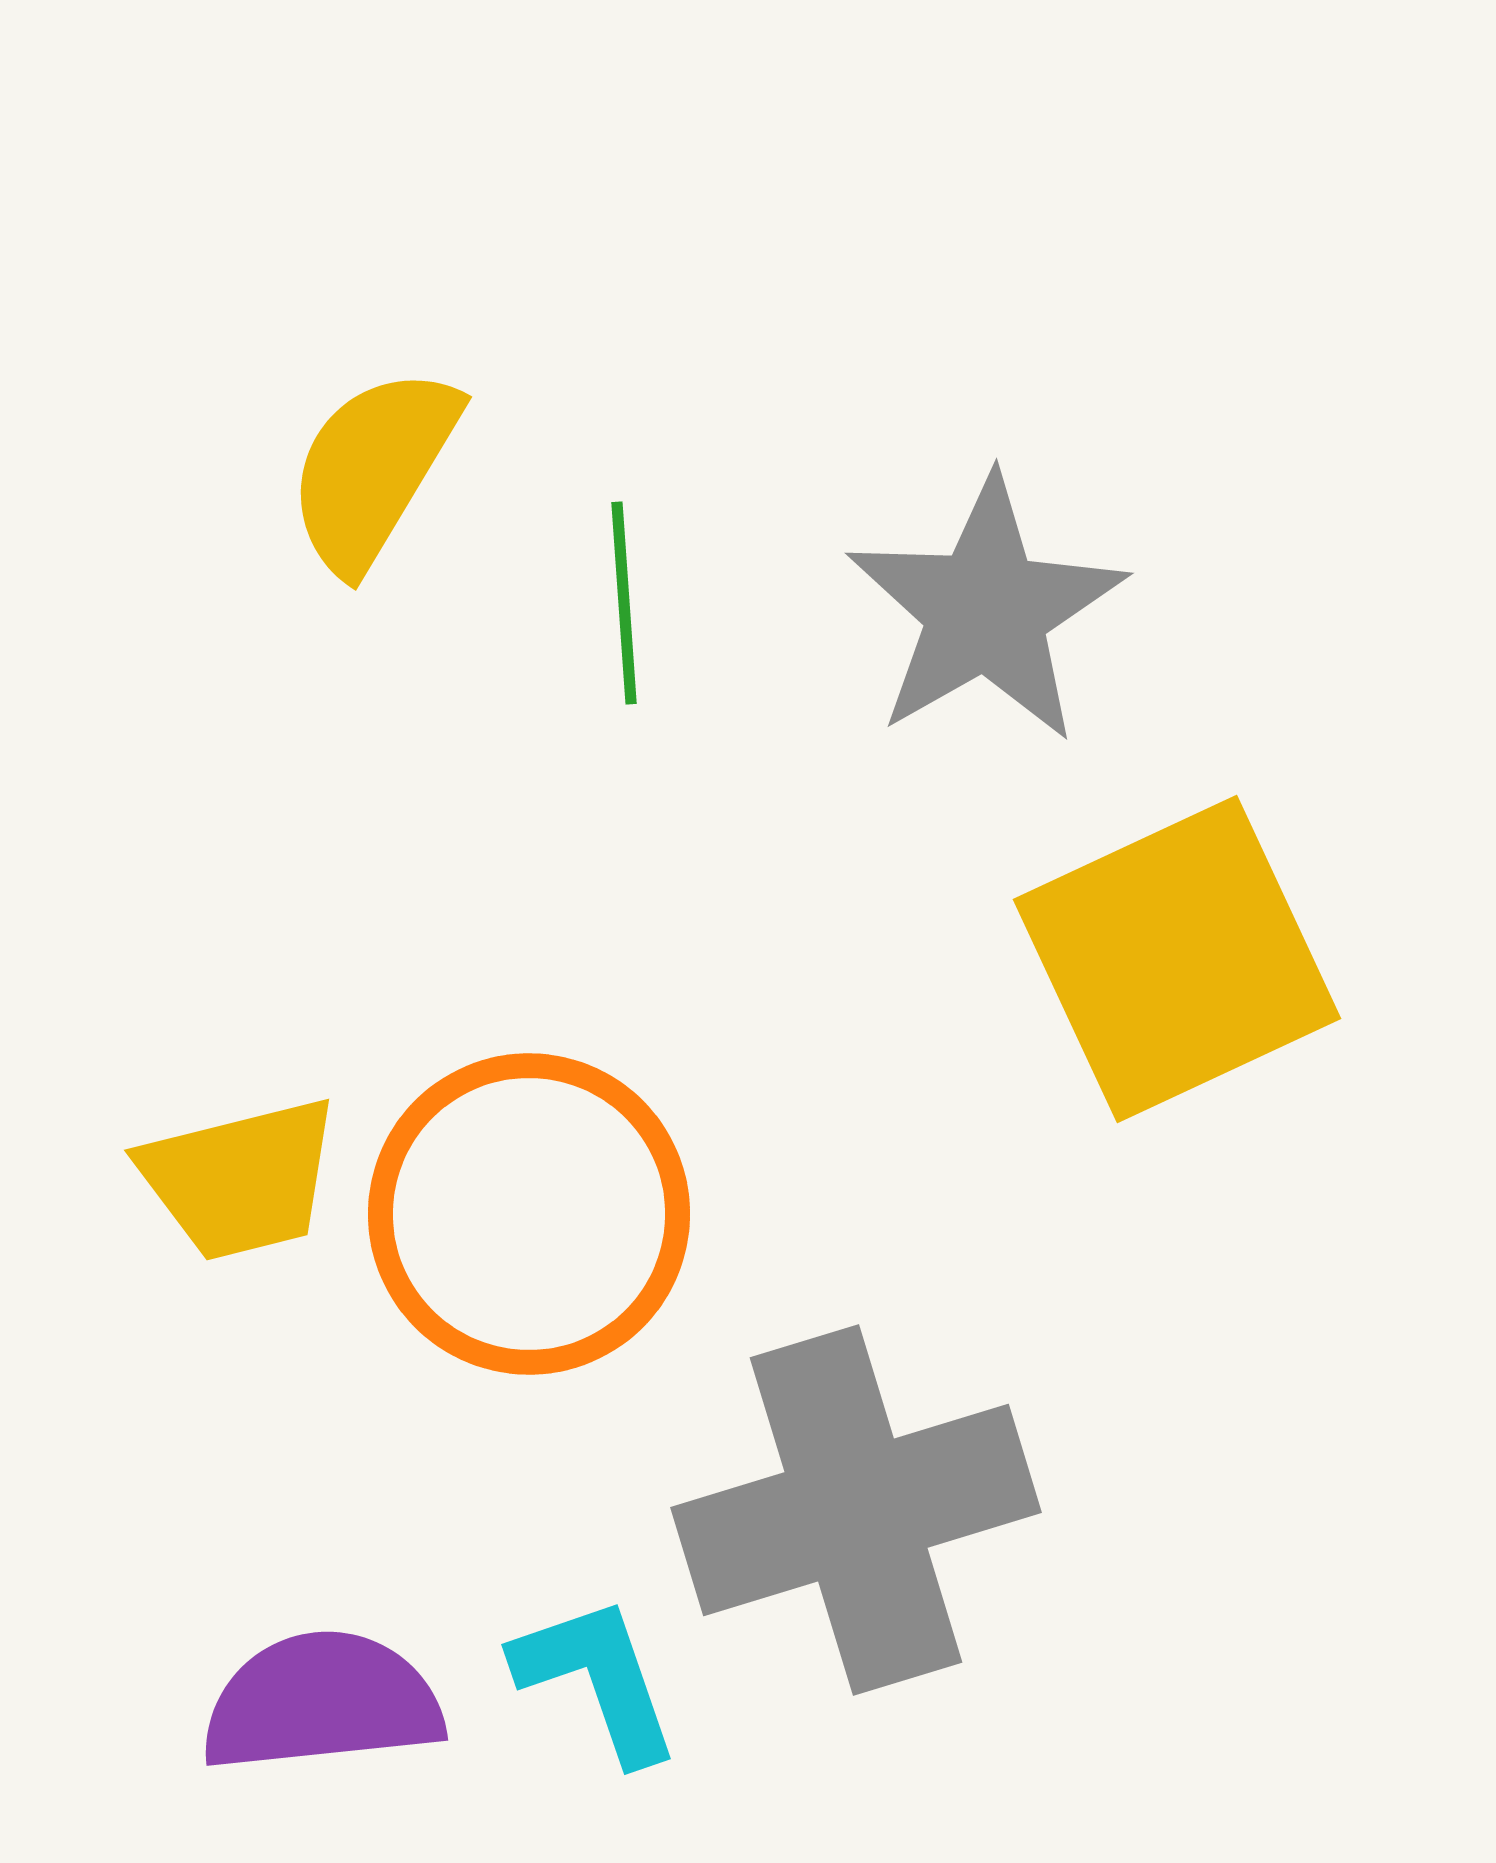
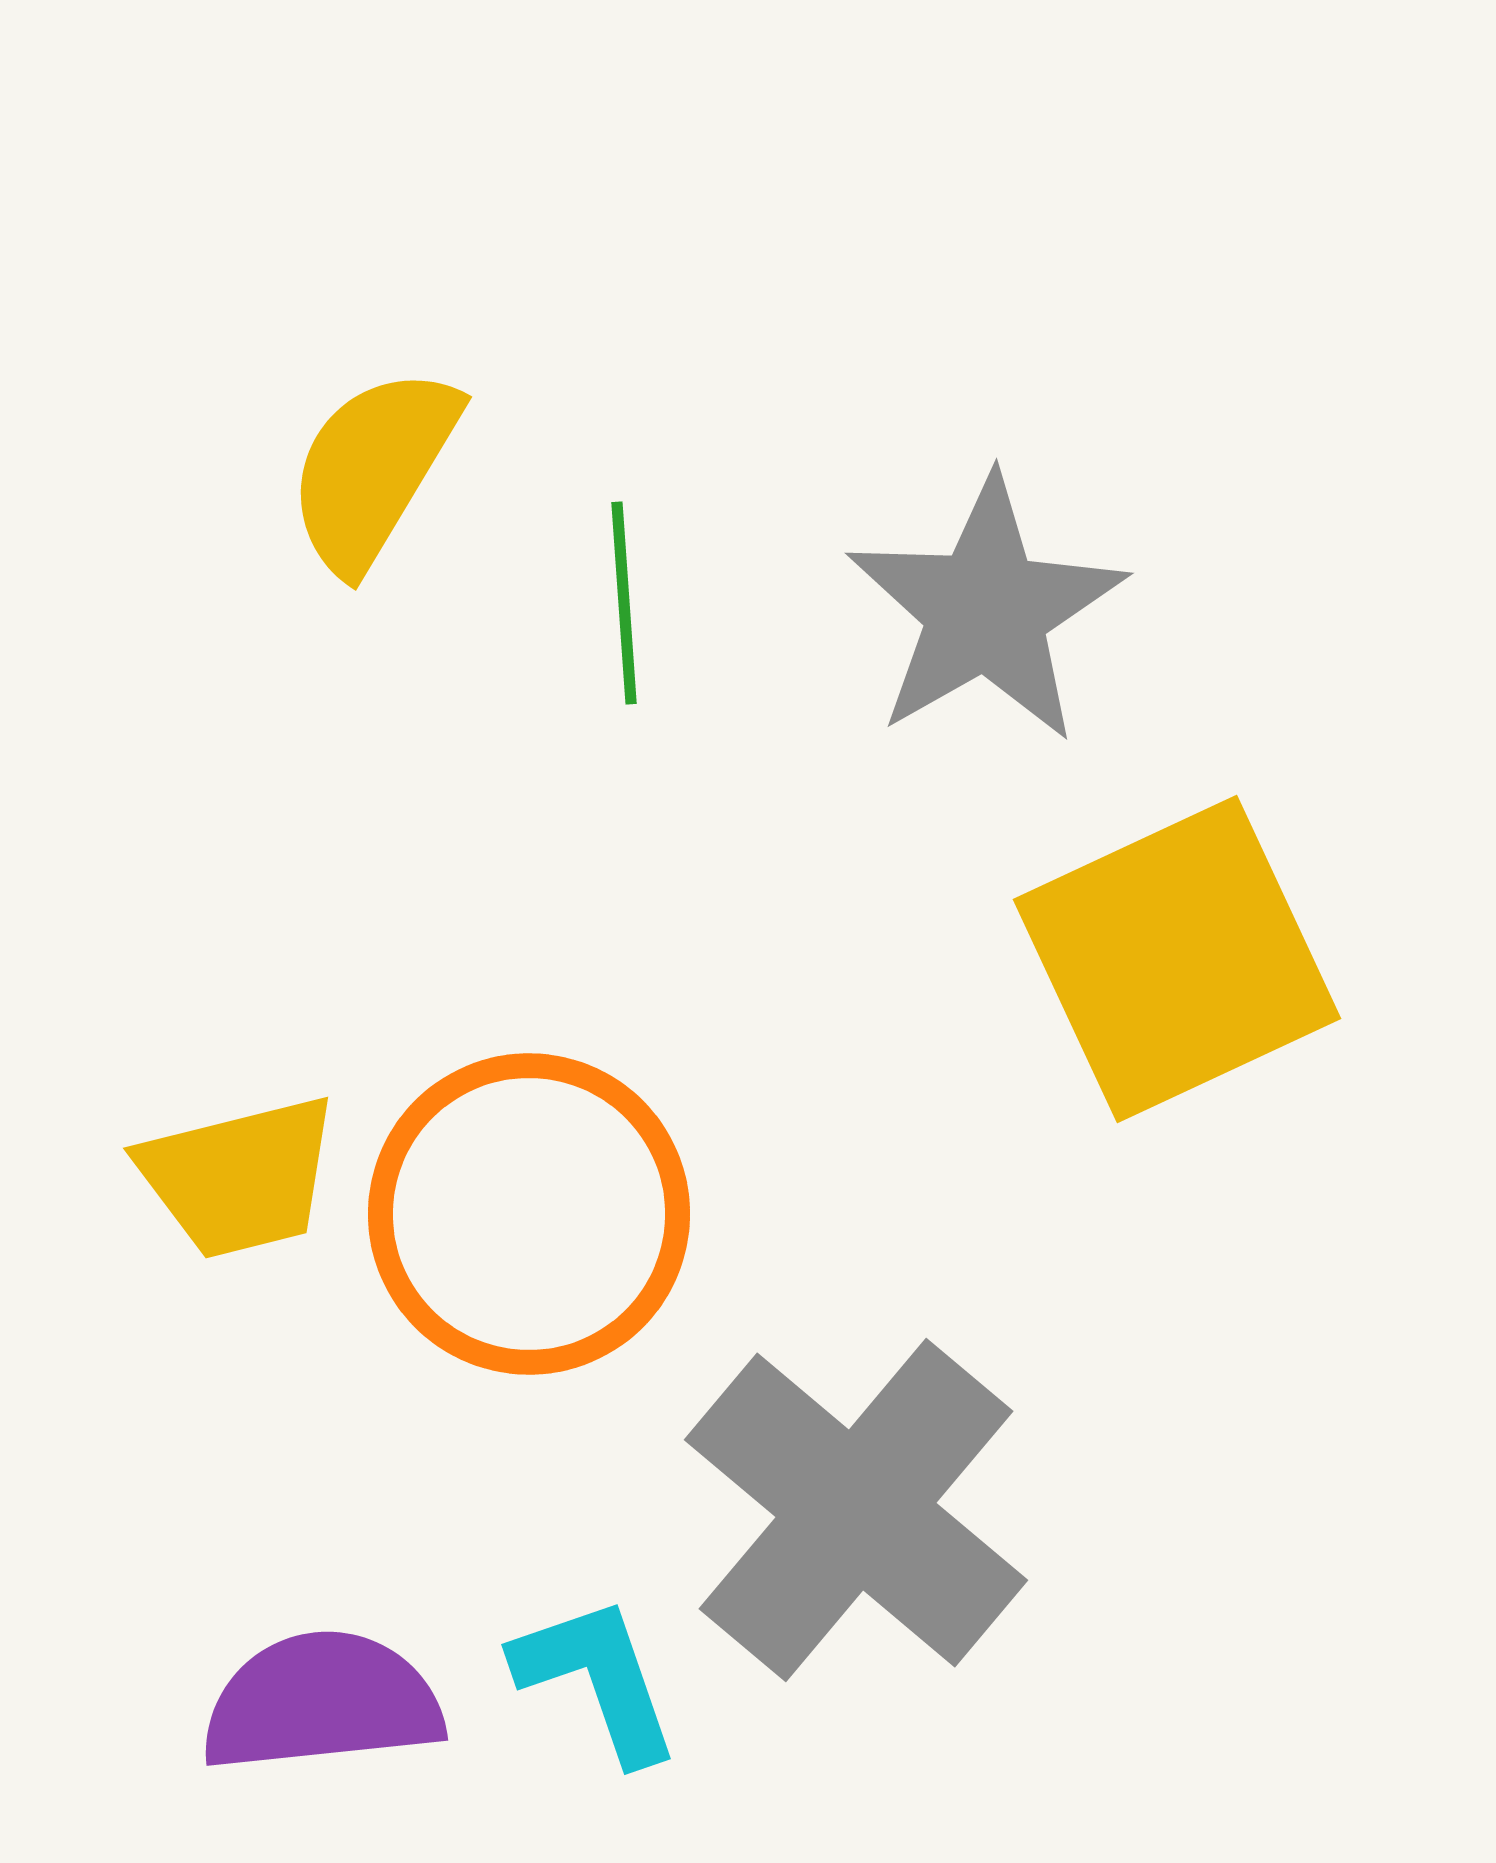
yellow trapezoid: moved 1 px left, 2 px up
gray cross: rotated 33 degrees counterclockwise
